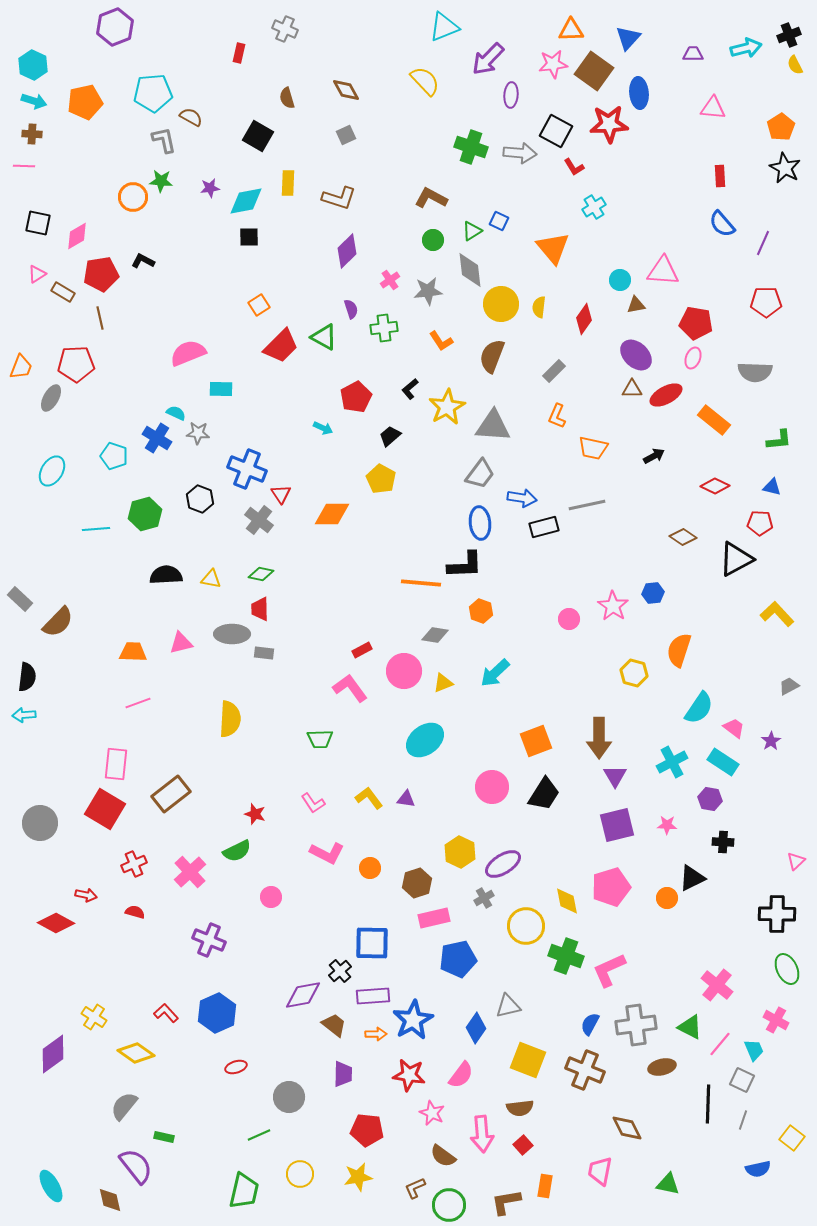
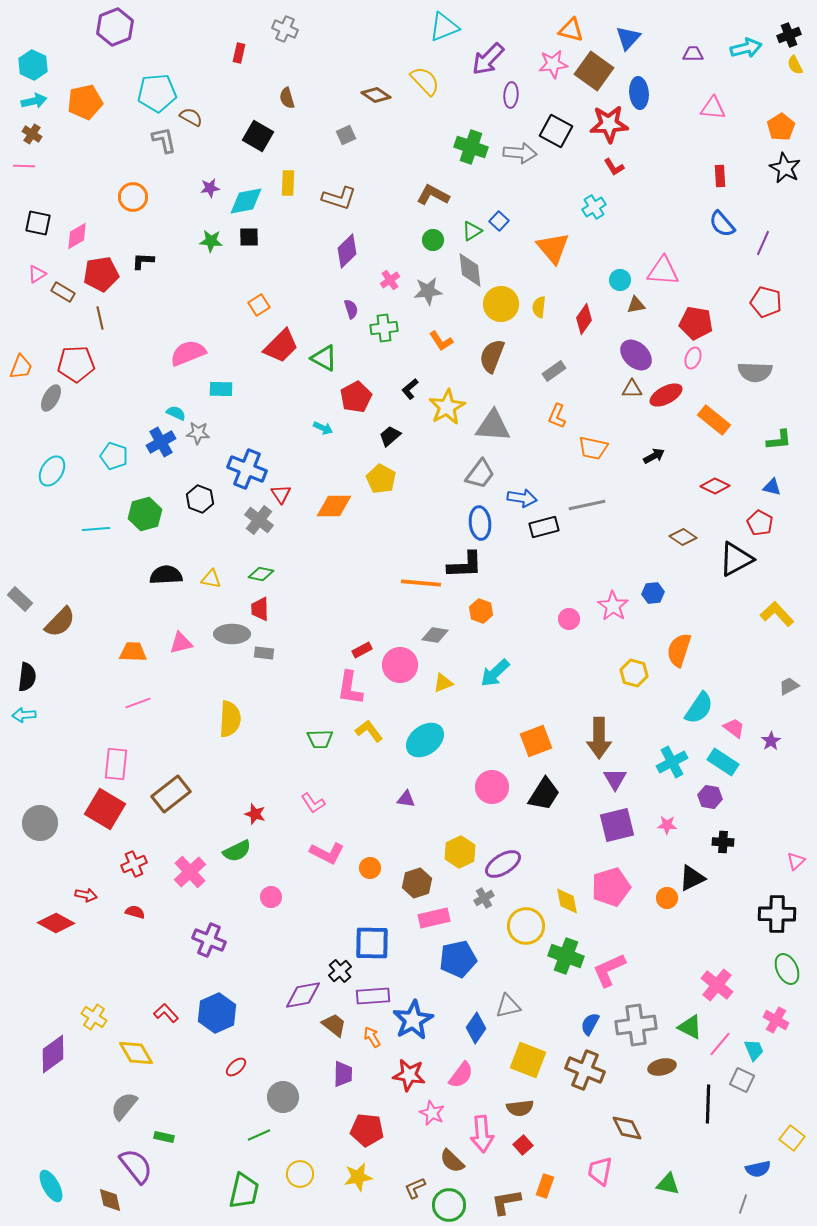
orange triangle at (571, 30): rotated 16 degrees clockwise
brown diamond at (346, 90): moved 30 px right, 5 px down; rotated 28 degrees counterclockwise
cyan pentagon at (153, 93): moved 4 px right
cyan arrow at (34, 101): rotated 30 degrees counterclockwise
brown cross at (32, 134): rotated 30 degrees clockwise
red L-shape at (574, 167): moved 40 px right
green star at (161, 181): moved 50 px right, 60 px down
brown L-shape at (431, 198): moved 2 px right, 3 px up
blue square at (499, 221): rotated 18 degrees clockwise
black L-shape at (143, 261): rotated 25 degrees counterclockwise
red pentagon at (766, 302): rotated 16 degrees clockwise
green triangle at (324, 337): moved 21 px down
gray rectangle at (554, 371): rotated 10 degrees clockwise
blue cross at (157, 438): moved 4 px right, 4 px down; rotated 28 degrees clockwise
orange diamond at (332, 514): moved 2 px right, 8 px up
red pentagon at (760, 523): rotated 25 degrees clockwise
brown semicircle at (58, 622): moved 2 px right
pink circle at (404, 671): moved 4 px left, 6 px up
pink L-shape at (350, 688): rotated 135 degrees counterclockwise
purple triangle at (615, 776): moved 3 px down
yellow L-shape at (369, 798): moved 67 px up
purple hexagon at (710, 799): moved 2 px up
yellow hexagon at (460, 852): rotated 8 degrees clockwise
orange arrow at (376, 1034): moved 4 px left, 3 px down; rotated 120 degrees counterclockwise
yellow diamond at (136, 1053): rotated 24 degrees clockwise
red ellipse at (236, 1067): rotated 25 degrees counterclockwise
gray circle at (289, 1097): moved 6 px left
gray line at (743, 1120): moved 84 px down
brown semicircle at (443, 1156): moved 9 px right, 5 px down; rotated 8 degrees clockwise
orange rectangle at (545, 1186): rotated 10 degrees clockwise
